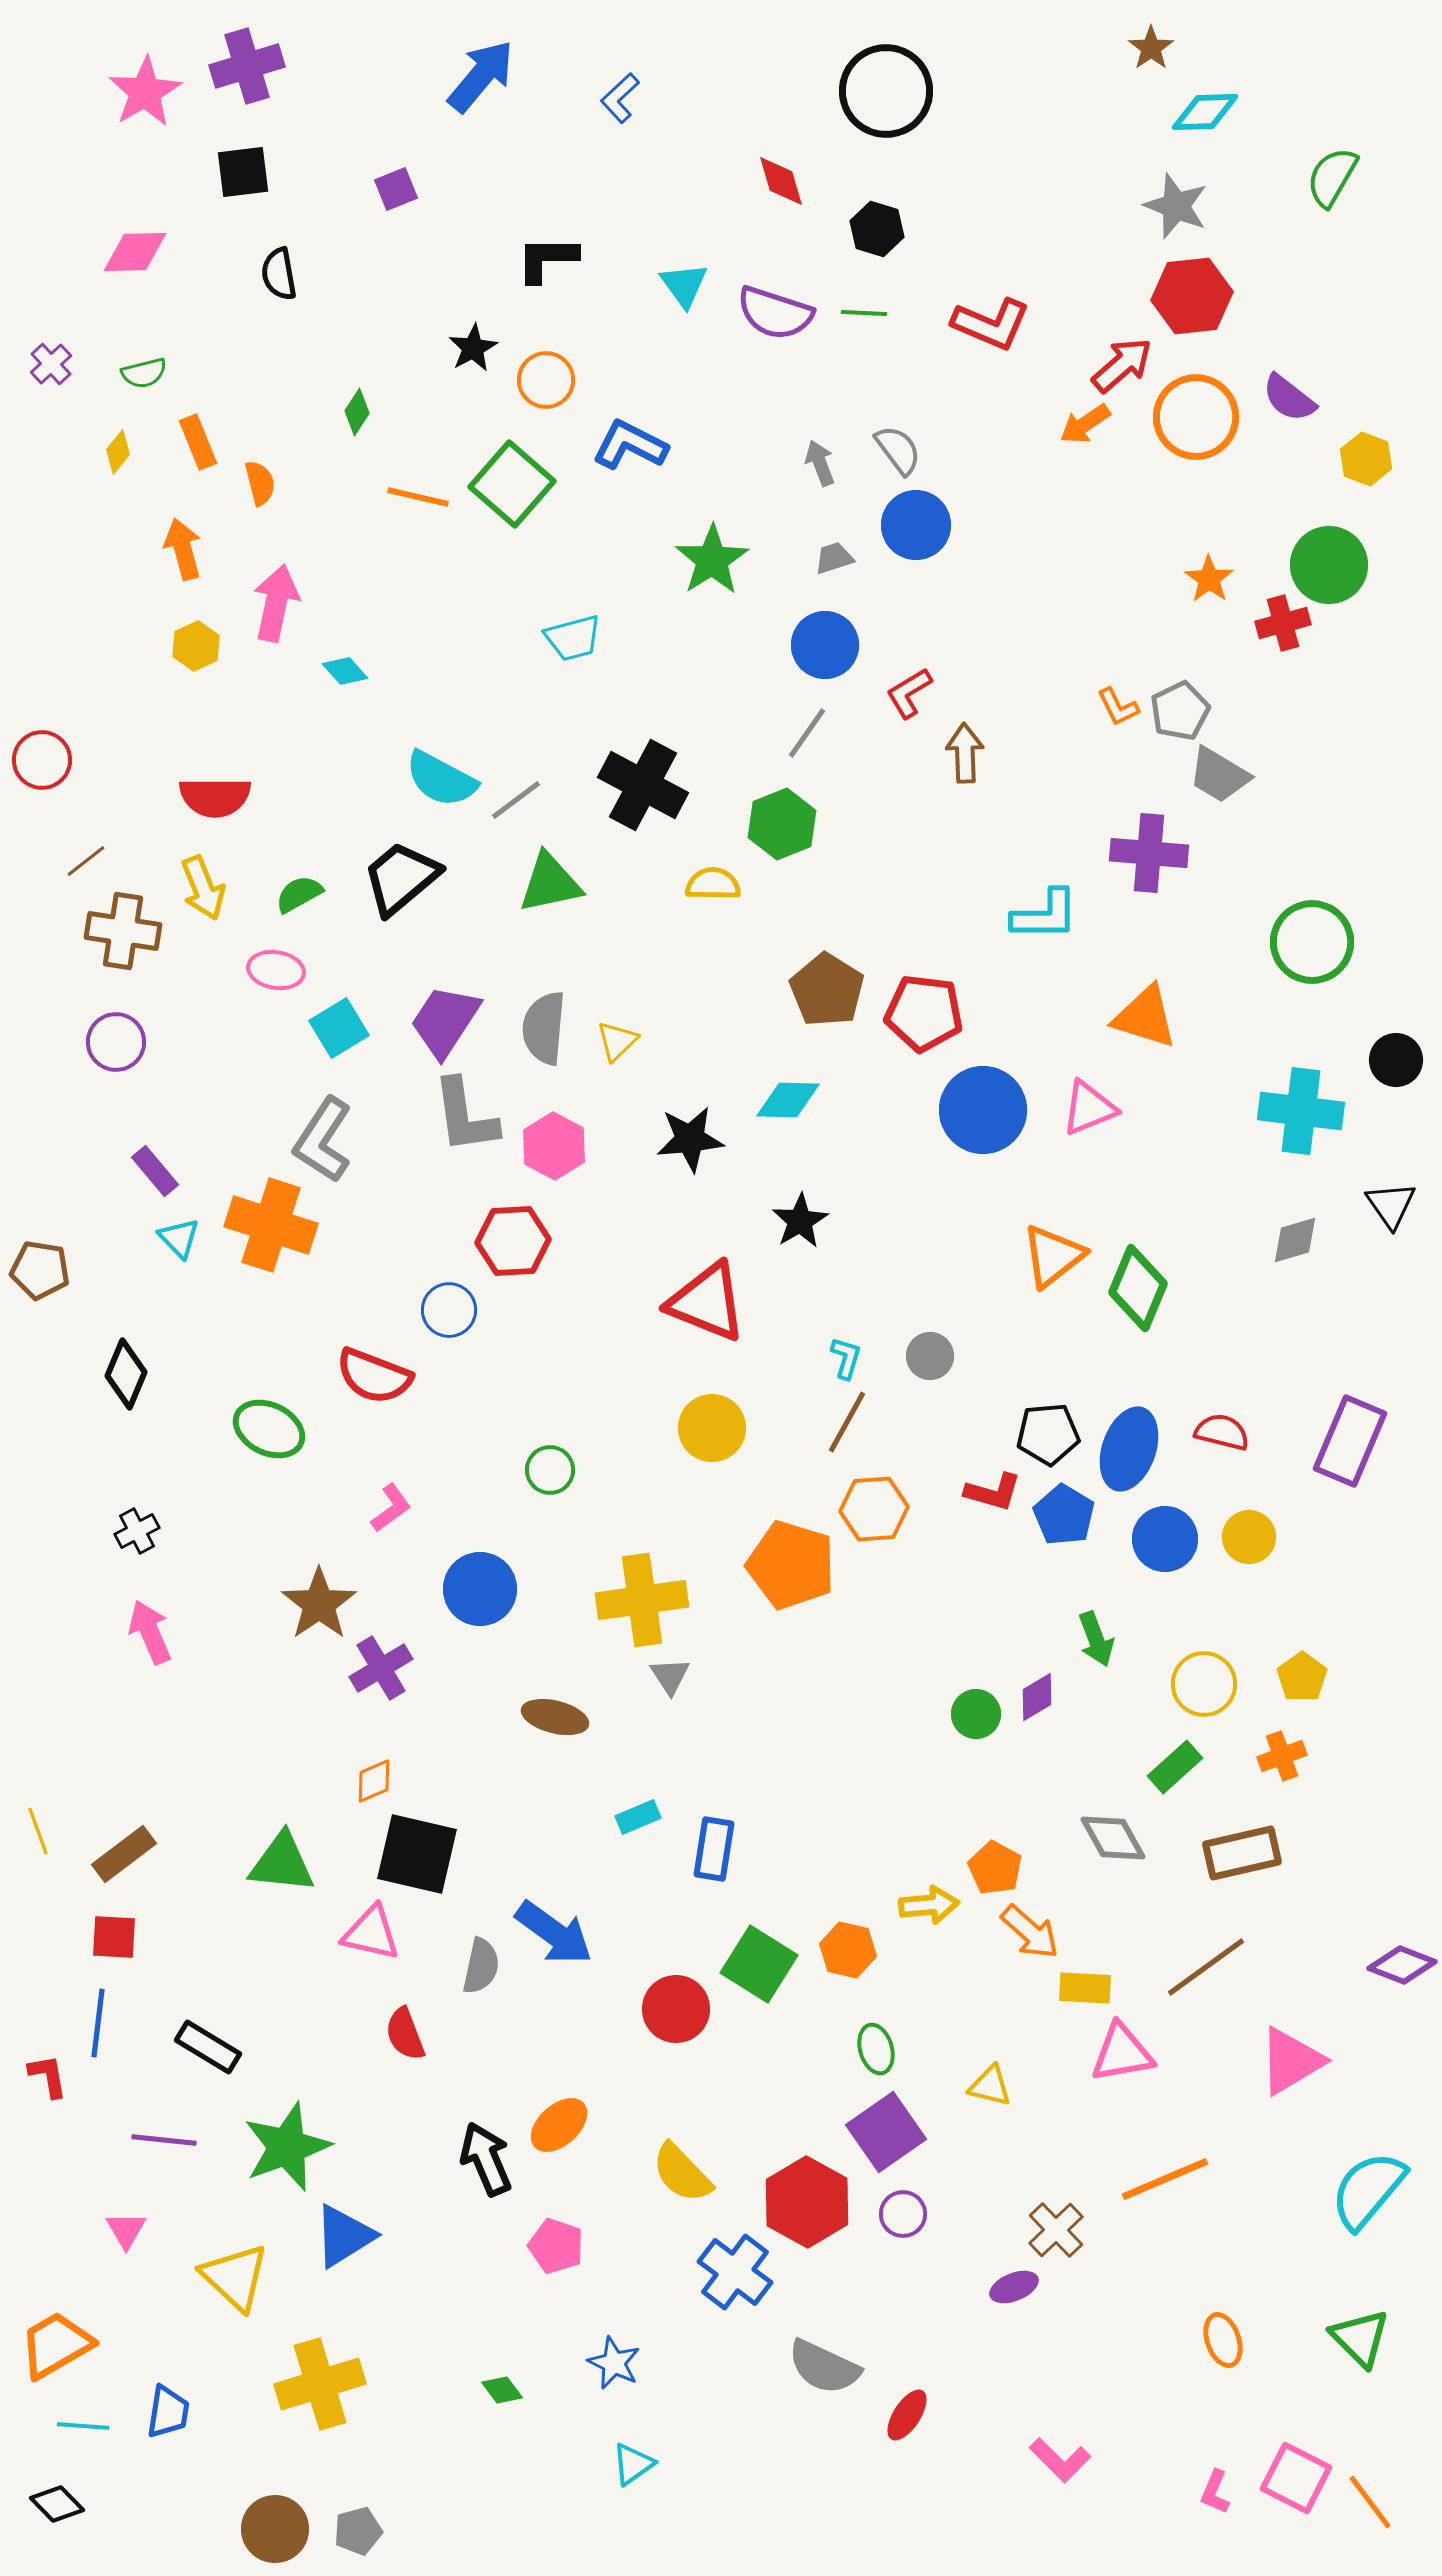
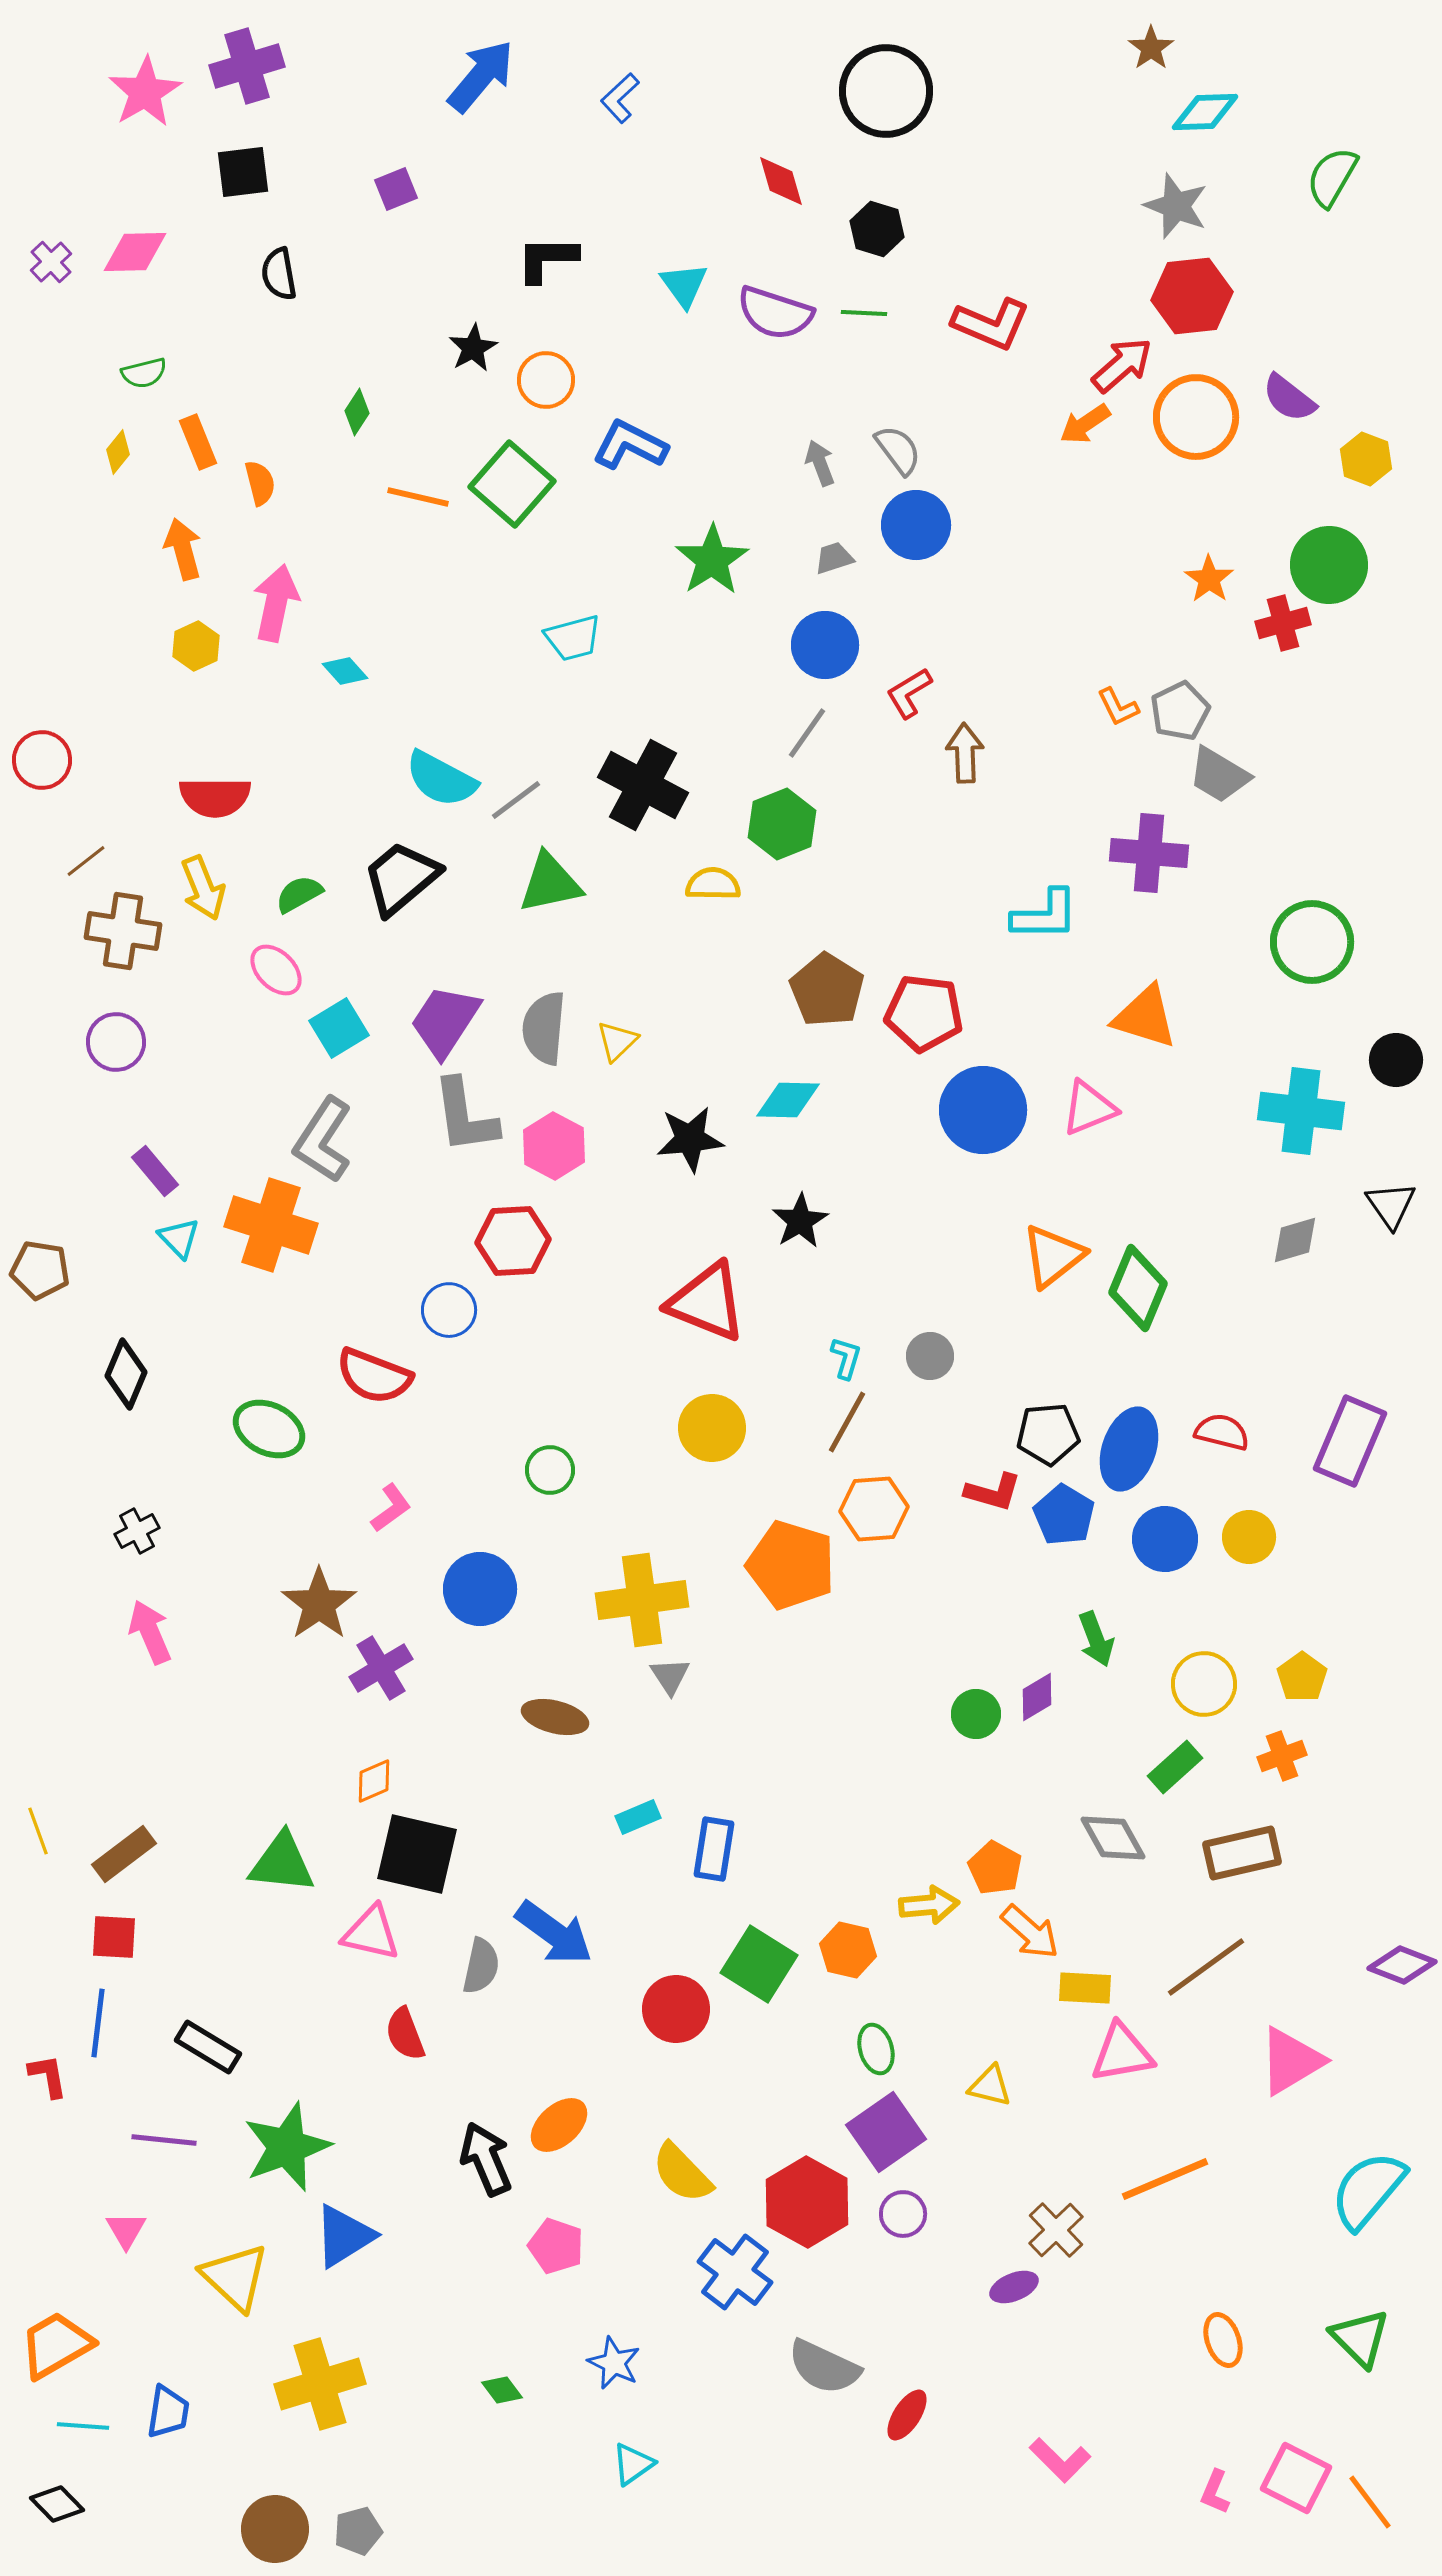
purple cross at (51, 364): moved 102 px up
pink ellipse at (276, 970): rotated 36 degrees clockwise
